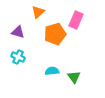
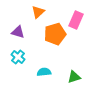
cyan cross: rotated 16 degrees clockwise
cyan semicircle: moved 8 px left, 1 px down
green triangle: rotated 48 degrees clockwise
